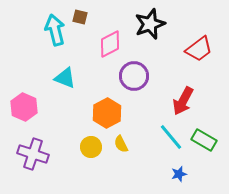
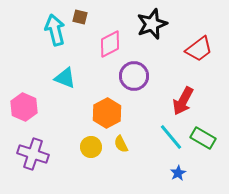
black star: moved 2 px right
green rectangle: moved 1 px left, 2 px up
blue star: moved 1 px left, 1 px up; rotated 14 degrees counterclockwise
